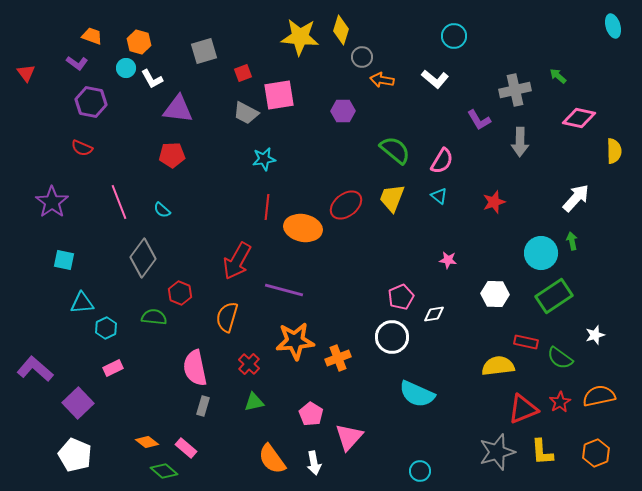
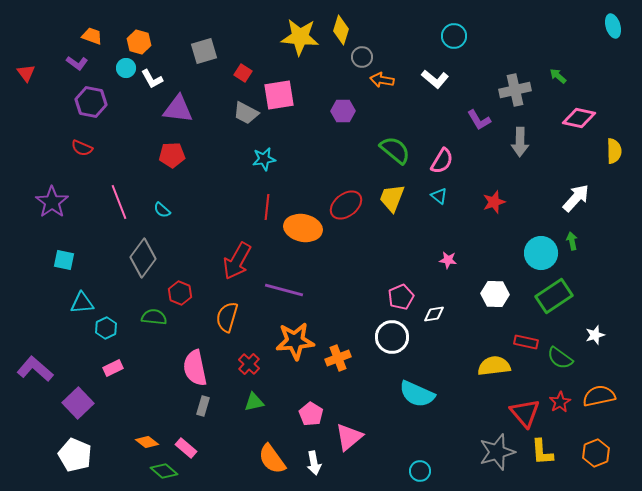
red square at (243, 73): rotated 36 degrees counterclockwise
yellow semicircle at (498, 366): moved 4 px left
red triangle at (523, 409): moved 2 px right, 4 px down; rotated 48 degrees counterclockwise
pink triangle at (349, 437): rotated 8 degrees clockwise
